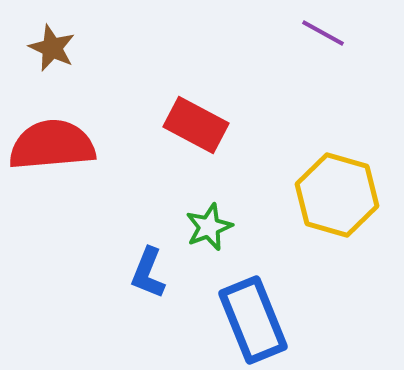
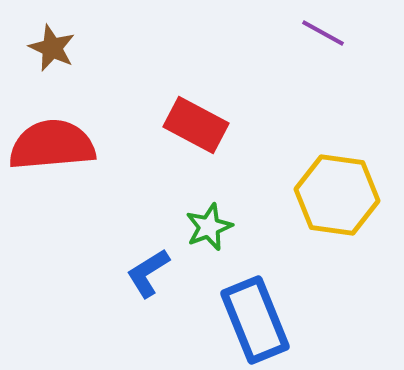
yellow hexagon: rotated 8 degrees counterclockwise
blue L-shape: rotated 36 degrees clockwise
blue rectangle: moved 2 px right
